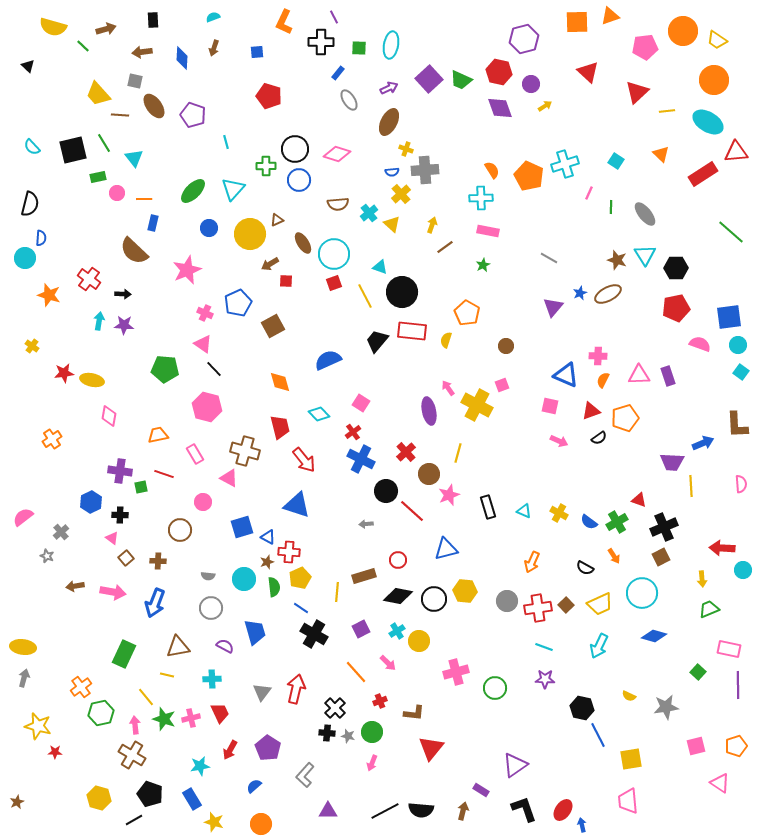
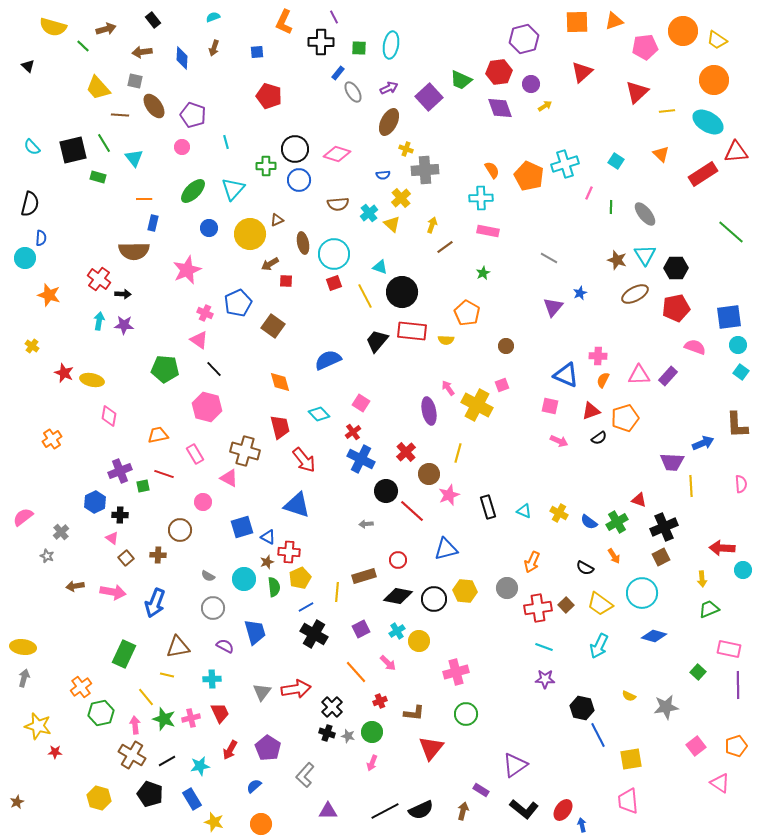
orange triangle at (610, 16): moved 4 px right, 5 px down
black rectangle at (153, 20): rotated 35 degrees counterclockwise
red hexagon at (499, 72): rotated 20 degrees counterclockwise
red triangle at (588, 72): moved 6 px left; rotated 35 degrees clockwise
purple square at (429, 79): moved 18 px down
yellow trapezoid at (98, 94): moved 6 px up
gray ellipse at (349, 100): moved 4 px right, 8 px up
blue semicircle at (392, 172): moved 9 px left, 3 px down
green rectangle at (98, 177): rotated 28 degrees clockwise
pink circle at (117, 193): moved 65 px right, 46 px up
yellow cross at (401, 194): moved 4 px down
brown ellipse at (303, 243): rotated 20 degrees clockwise
brown semicircle at (134, 251): rotated 44 degrees counterclockwise
green star at (483, 265): moved 8 px down
red cross at (89, 279): moved 10 px right
brown ellipse at (608, 294): moved 27 px right
brown square at (273, 326): rotated 25 degrees counterclockwise
yellow semicircle at (446, 340): rotated 105 degrees counterclockwise
pink triangle at (203, 344): moved 4 px left, 4 px up
pink semicircle at (700, 344): moved 5 px left, 3 px down
red star at (64, 373): rotated 30 degrees clockwise
purple rectangle at (668, 376): rotated 60 degrees clockwise
purple cross at (120, 471): rotated 30 degrees counterclockwise
green square at (141, 487): moved 2 px right, 1 px up
blue hexagon at (91, 502): moved 4 px right
brown cross at (158, 561): moved 6 px up
gray semicircle at (208, 576): rotated 24 degrees clockwise
gray circle at (507, 601): moved 13 px up
yellow trapezoid at (600, 604): rotated 60 degrees clockwise
gray circle at (211, 608): moved 2 px right
blue line at (301, 608): moved 5 px right, 1 px up; rotated 63 degrees counterclockwise
green circle at (495, 688): moved 29 px left, 26 px down
red arrow at (296, 689): rotated 68 degrees clockwise
black cross at (335, 708): moved 3 px left, 1 px up
black cross at (327, 733): rotated 14 degrees clockwise
pink square at (696, 746): rotated 24 degrees counterclockwise
black L-shape at (524, 809): rotated 148 degrees clockwise
black semicircle at (421, 810): rotated 30 degrees counterclockwise
black line at (134, 820): moved 33 px right, 59 px up
